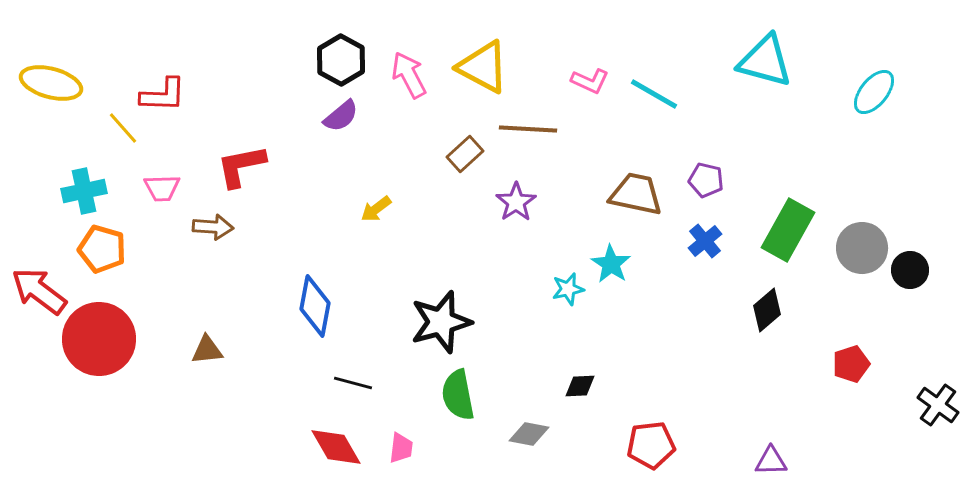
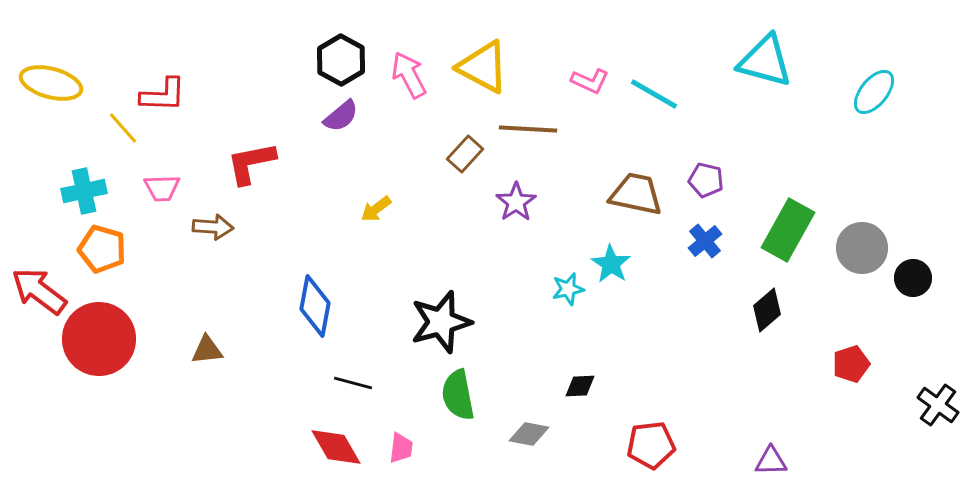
brown rectangle at (465, 154): rotated 6 degrees counterclockwise
red L-shape at (241, 166): moved 10 px right, 3 px up
black circle at (910, 270): moved 3 px right, 8 px down
